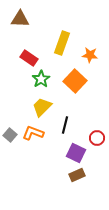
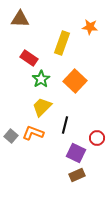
orange star: moved 28 px up
gray square: moved 1 px right, 1 px down
